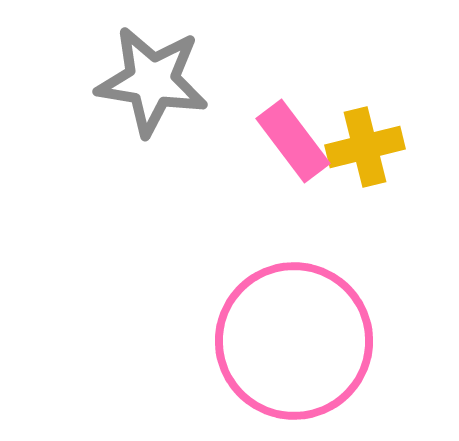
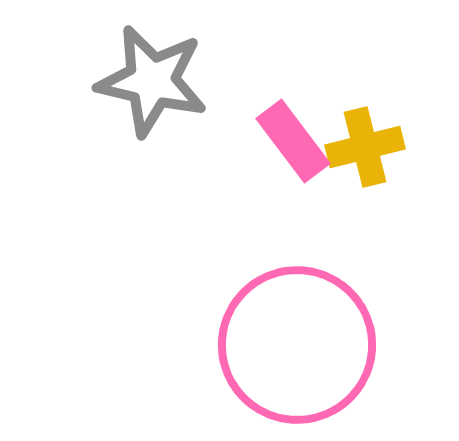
gray star: rotated 4 degrees clockwise
pink circle: moved 3 px right, 4 px down
